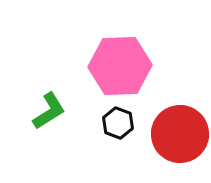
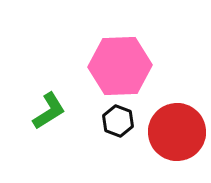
black hexagon: moved 2 px up
red circle: moved 3 px left, 2 px up
